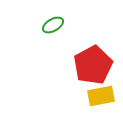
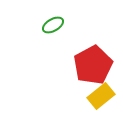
yellow rectangle: rotated 28 degrees counterclockwise
